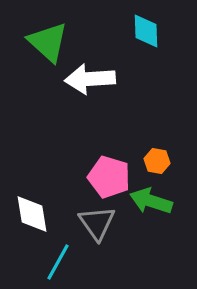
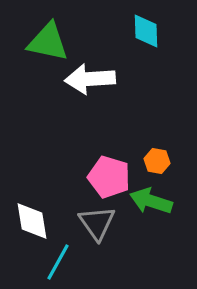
green triangle: rotated 30 degrees counterclockwise
white diamond: moved 7 px down
